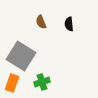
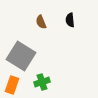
black semicircle: moved 1 px right, 4 px up
orange rectangle: moved 2 px down
